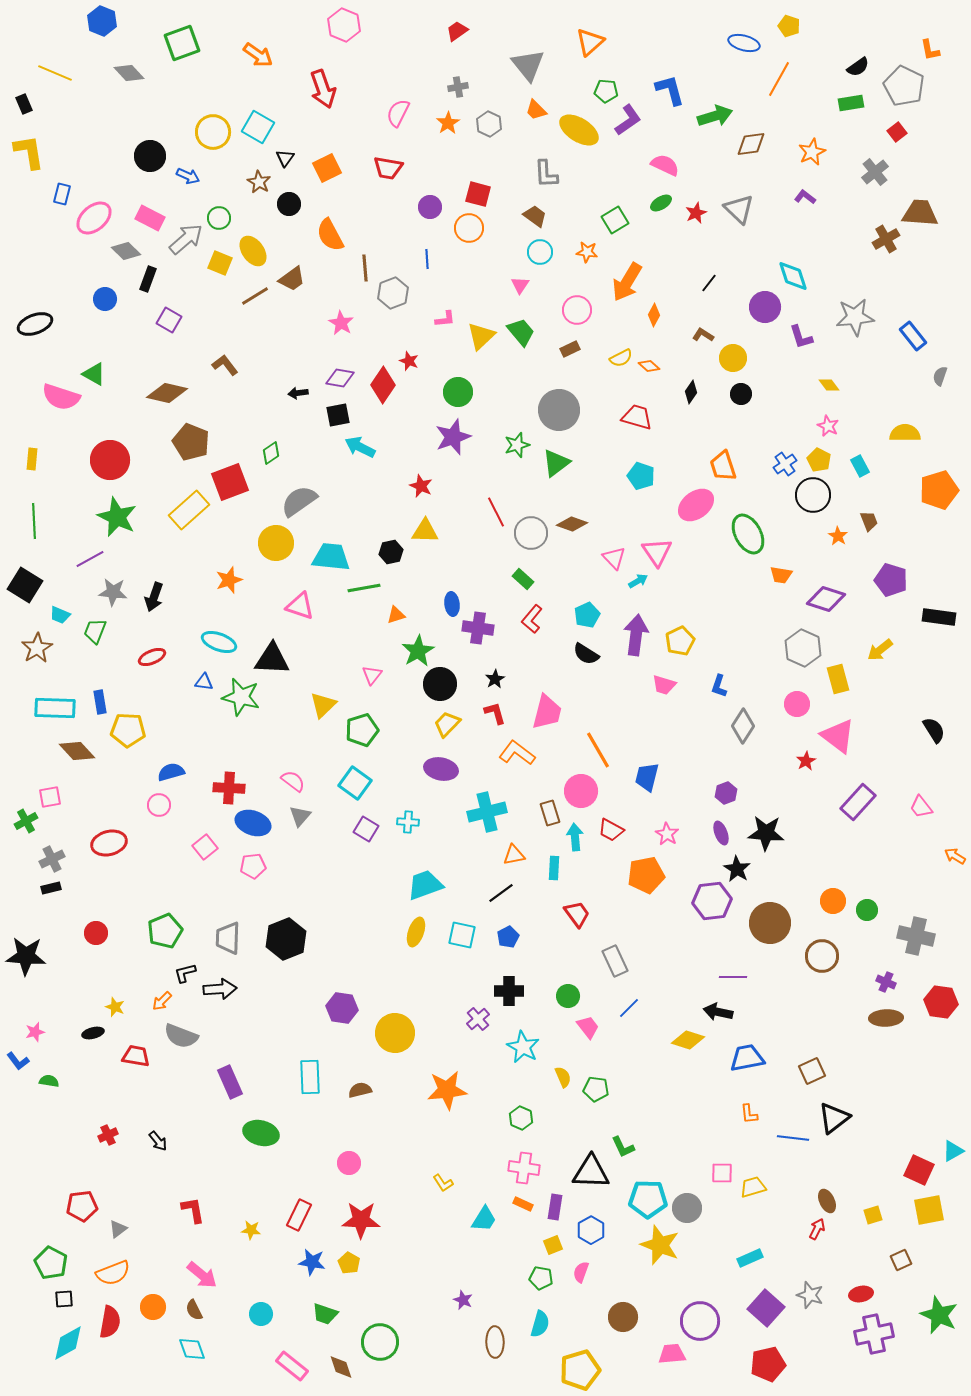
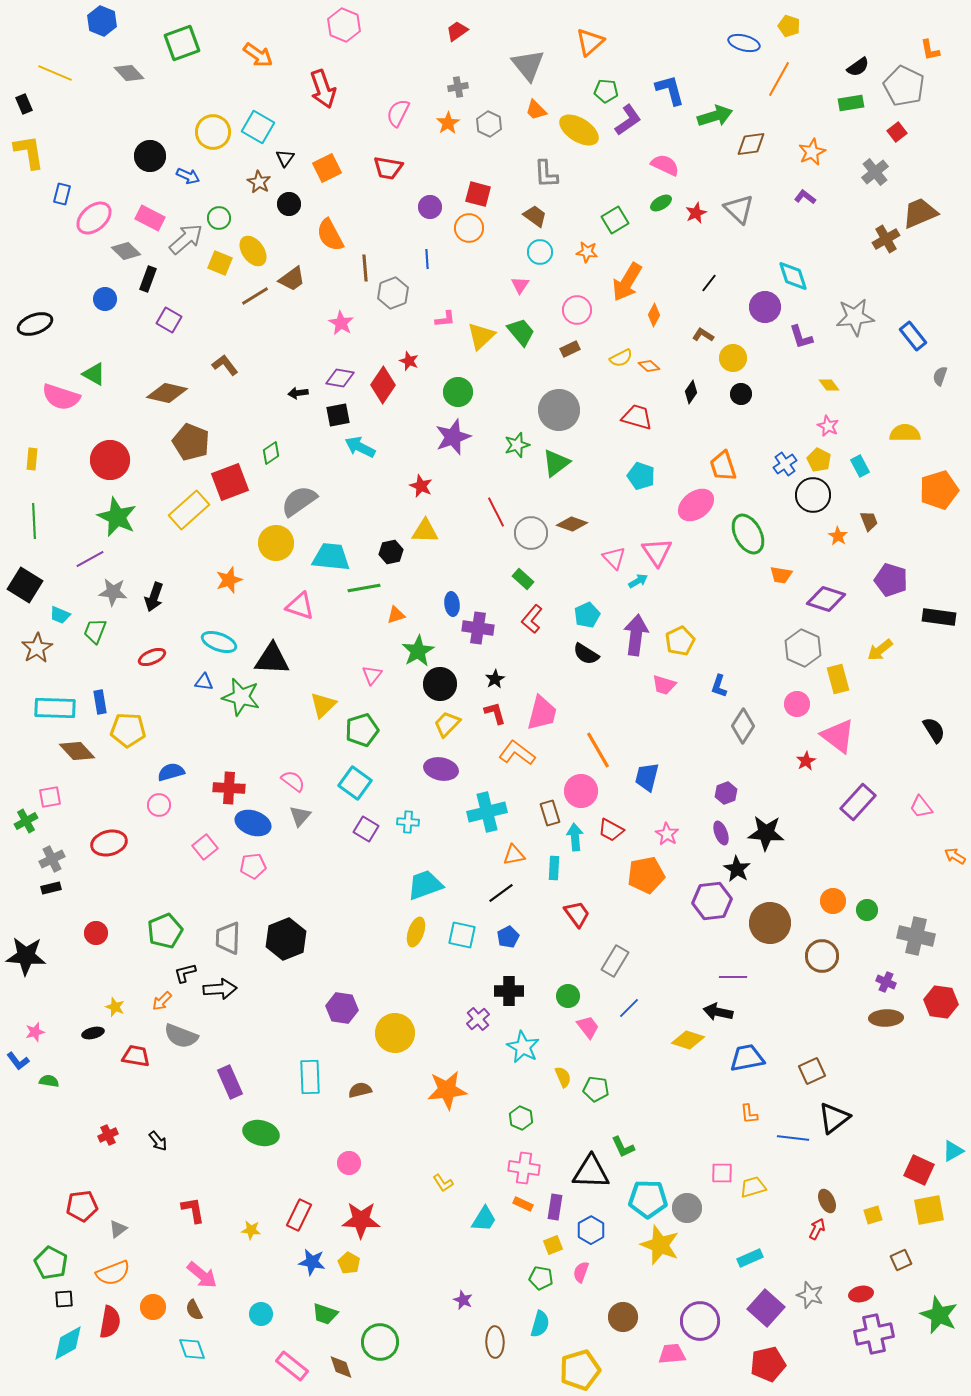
brown trapezoid at (920, 213): rotated 27 degrees counterclockwise
pink trapezoid at (547, 712): moved 5 px left, 1 px down
gray rectangle at (615, 961): rotated 56 degrees clockwise
